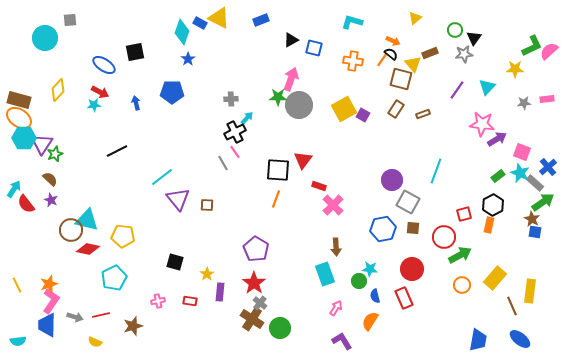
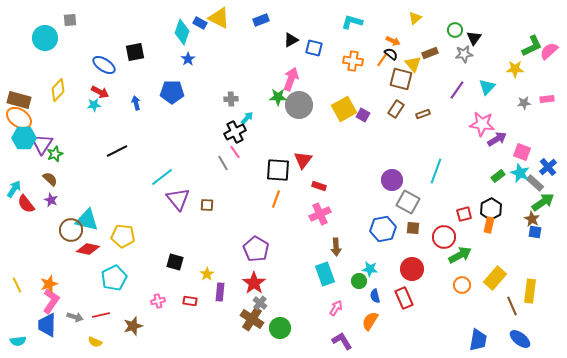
pink cross at (333, 205): moved 13 px left, 9 px down; rotated 20 degrees clockwise
black hexagon at (493, 205): moved 2 px left, 4 px down
